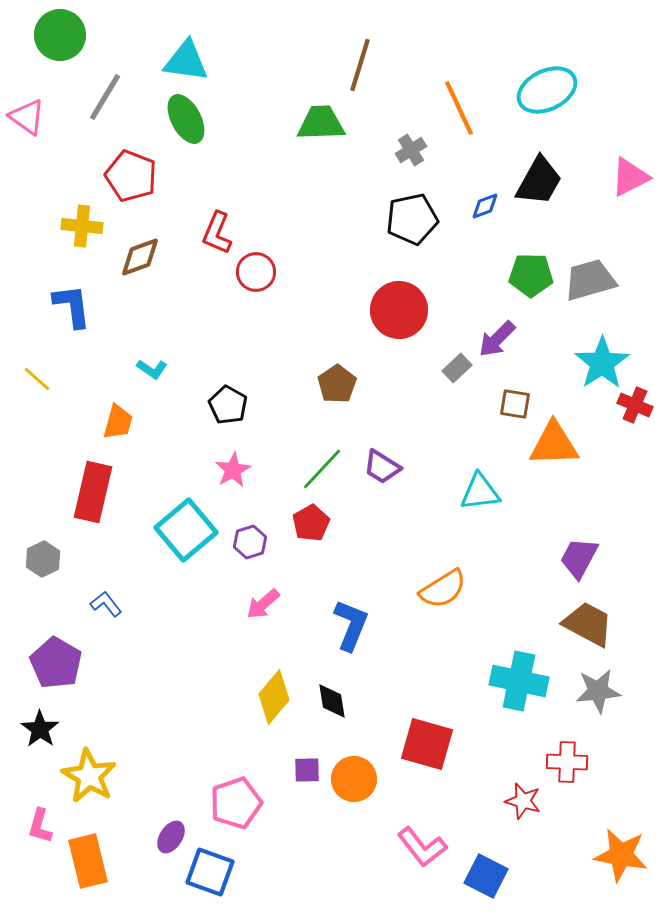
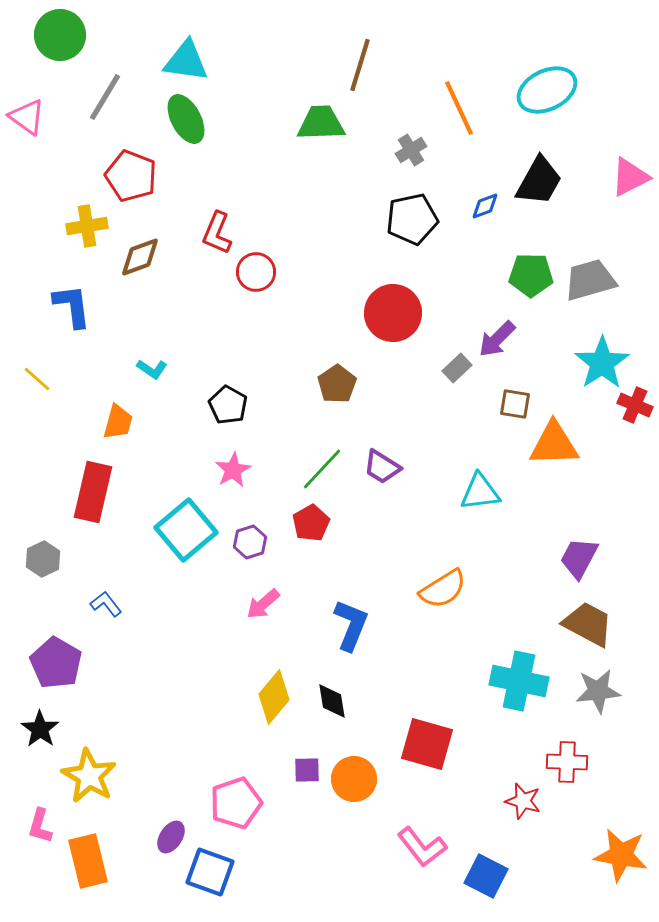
yellow cross at (82, 226): moved 5 px right; rotated 15 degrees counterclockwise
red circle at (399, 310): moved 6 px left, 3 px down
